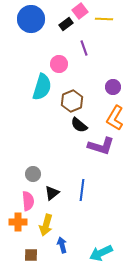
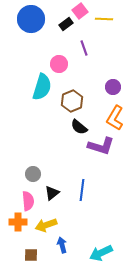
black semicircle: moved 2 px down
yellow arrow: rotated 55 degrees clockwise
